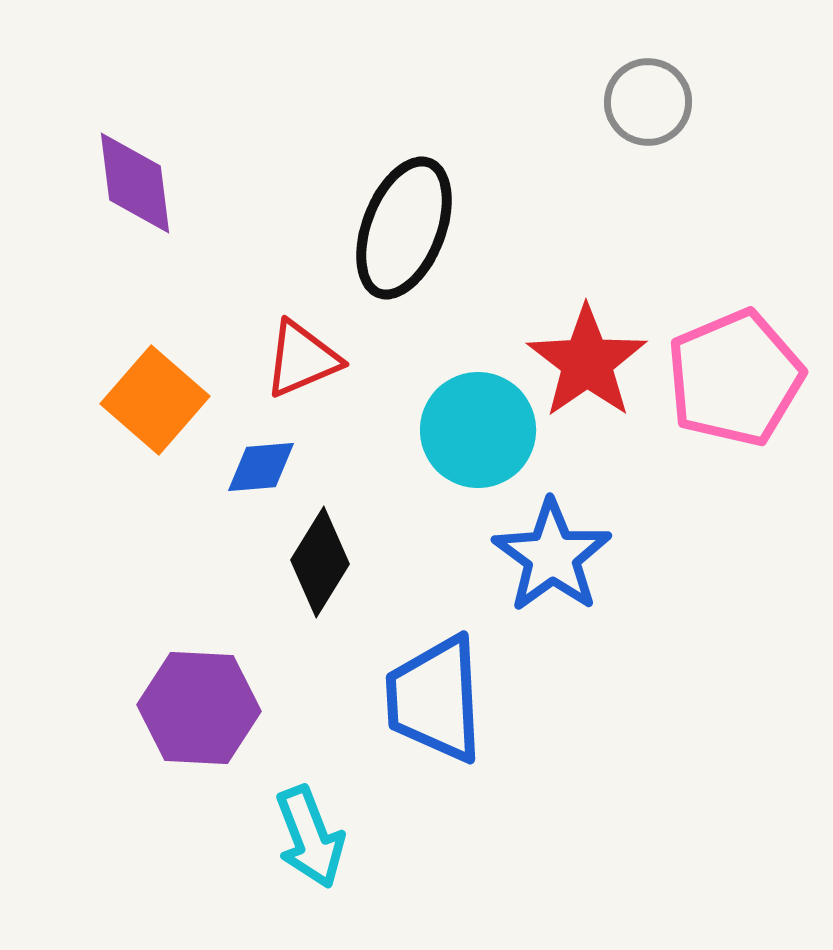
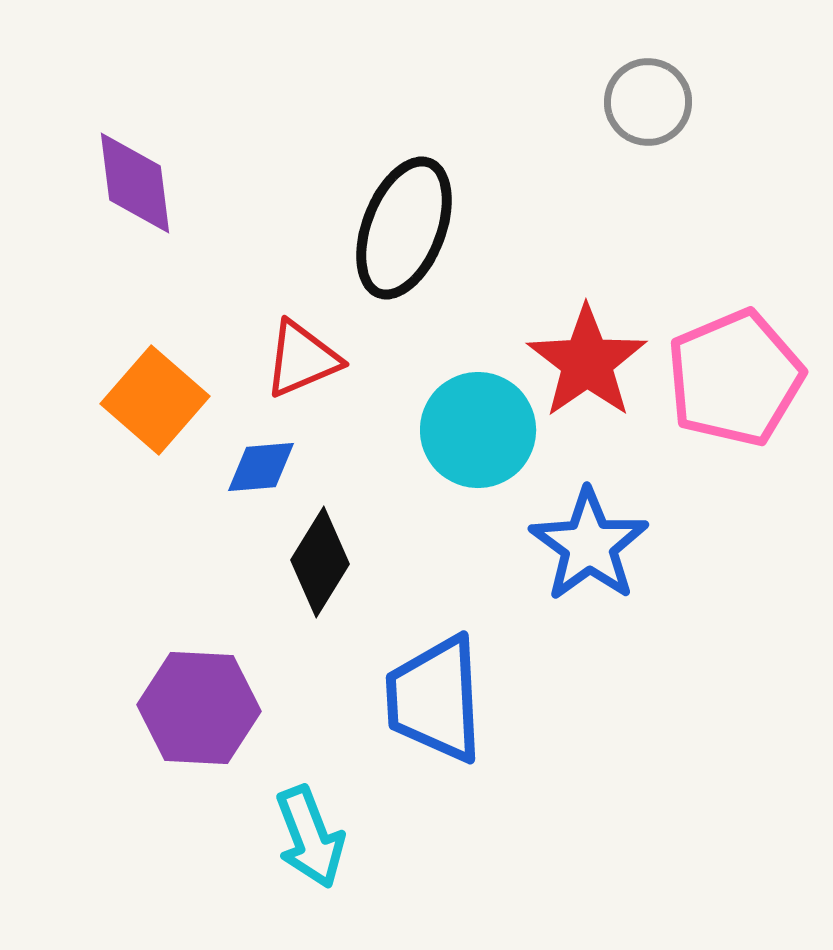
blue star: moved 37 px right, 11 px up
